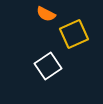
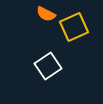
yellow square: moved 7 px up
